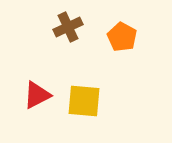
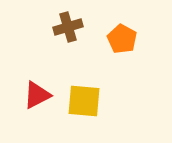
brown cross: rotated 8 degrees clockwise
orange pentagon: moved 2 px down
